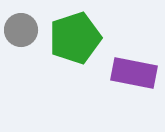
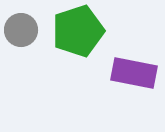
green pentagon: moved 3 px right, 7 px up
